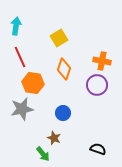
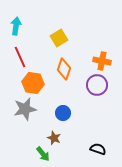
gray star: moved 3 px right
